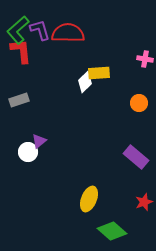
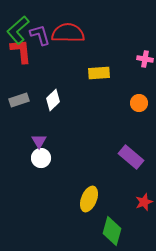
purple L-shape: moved 5 px down
white diamond: moved 32 px left, 18 px down
purple triangle: rotated 21 degrees counterclockwise
white circle: moved 13 px right, 6 px down
purple rectangle: moved 5 px left
green diamond: rotated 64 degrees clockwise
